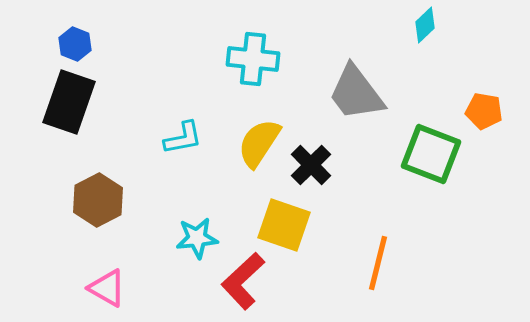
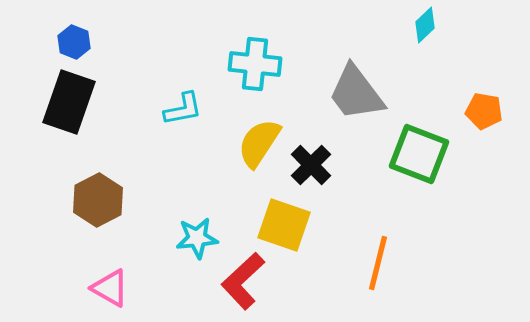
blue hexagon: moved 1 px left, 2 px up
cyan cross: moved 2 px right, 5 px down
cyan L-shape: moved 29 px up
green square: moved 12 px left
pink triangle: moved 3 px right
